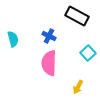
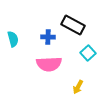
black rectangle: moved 4 px left, 9 px down
blue cross: moved 1 px left, 1 px down; rotated 24 degrees counterclockwise
pink semicircle: moved 1 px down; rotated 95 degrees counterclockwise
